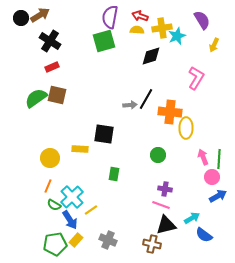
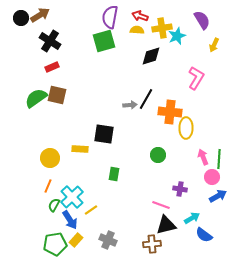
purple cross at (165, 189): moved 15 px right
green semicircle at (54, 205): rotated 88 degrees clockwise
brown cross at (152, 244): rotated 18 degrees counterclockwise
